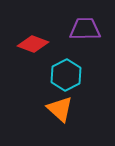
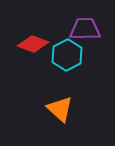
cyan hexagon: moved 1 px right, 20 px up
